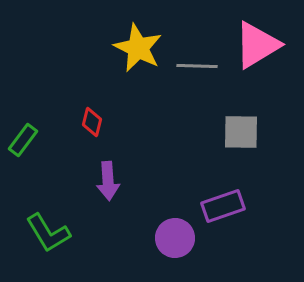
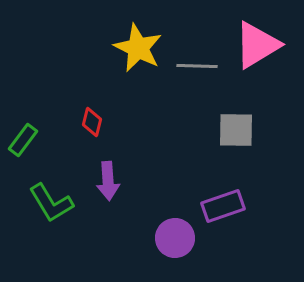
gray square: moved 5 px left, 2 px up
green L-shape: moved 3 px right, 30 px up
